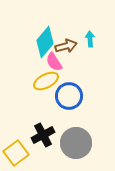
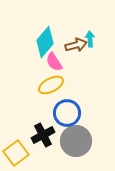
brown arrow: moved 10 px right, 1 px up
yellow ellipse: moved 5 px right, 4 px down
blue circle: moved 2 px left, 17 px down
gray circle: moved 2 px up
